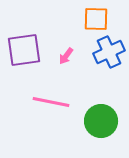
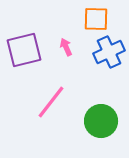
purple square: rotated 6 degrees counterclockwise
pink arrow: moved 9 px up; rotated 120 degrees clockwise
pink line: rotated 63 degrees counterclockwise
